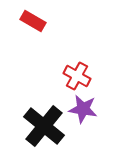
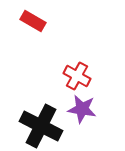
purple star: moved 1 px left
black cross: moved 3 px left; rotated 12 degrees counterclockwise
